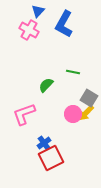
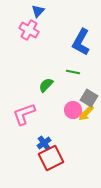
blue L-shape: moved 17 px right, 18 px down
pink circle: moved 4 px up
